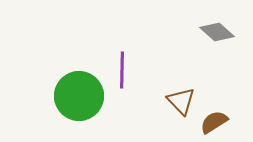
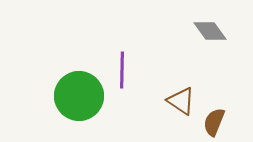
gray diamond: moved 7 px left, 1 px up; rotated 12 degrees clockwise
brown triangle: rotated 12 degrees counterclockwise
brown semicircle: rotated 36 degrees counterclockwise
